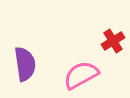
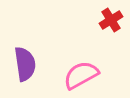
red cross: moved 2 px left, 21 px up
